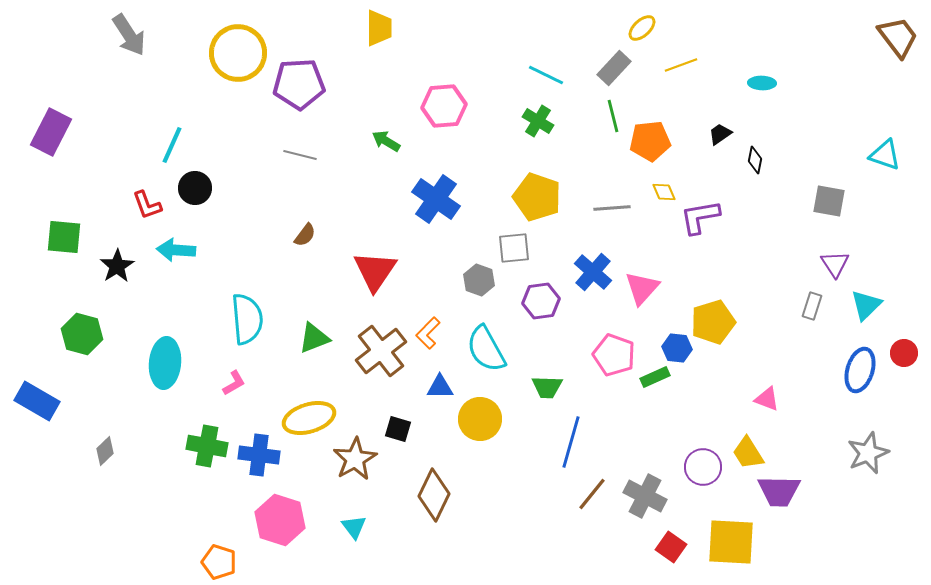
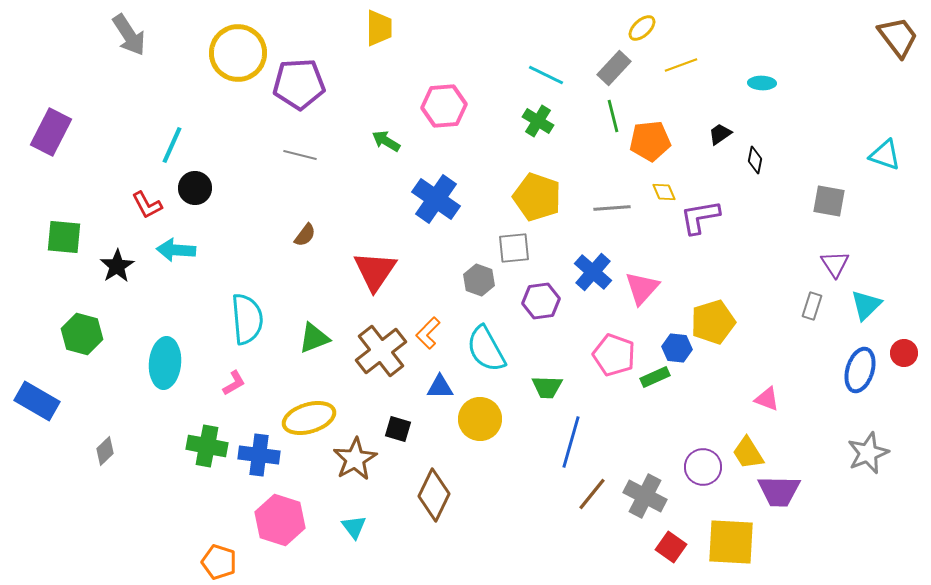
red L-shape at (147, 205): rotated 8 degrees counterclockwise
